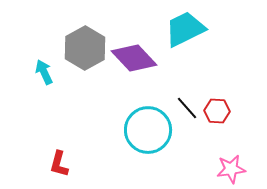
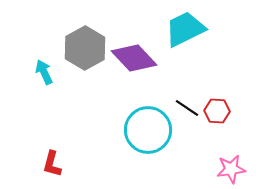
black line: rotated 15 degrees counterclockwise
red L-shape: moved 7 px left
